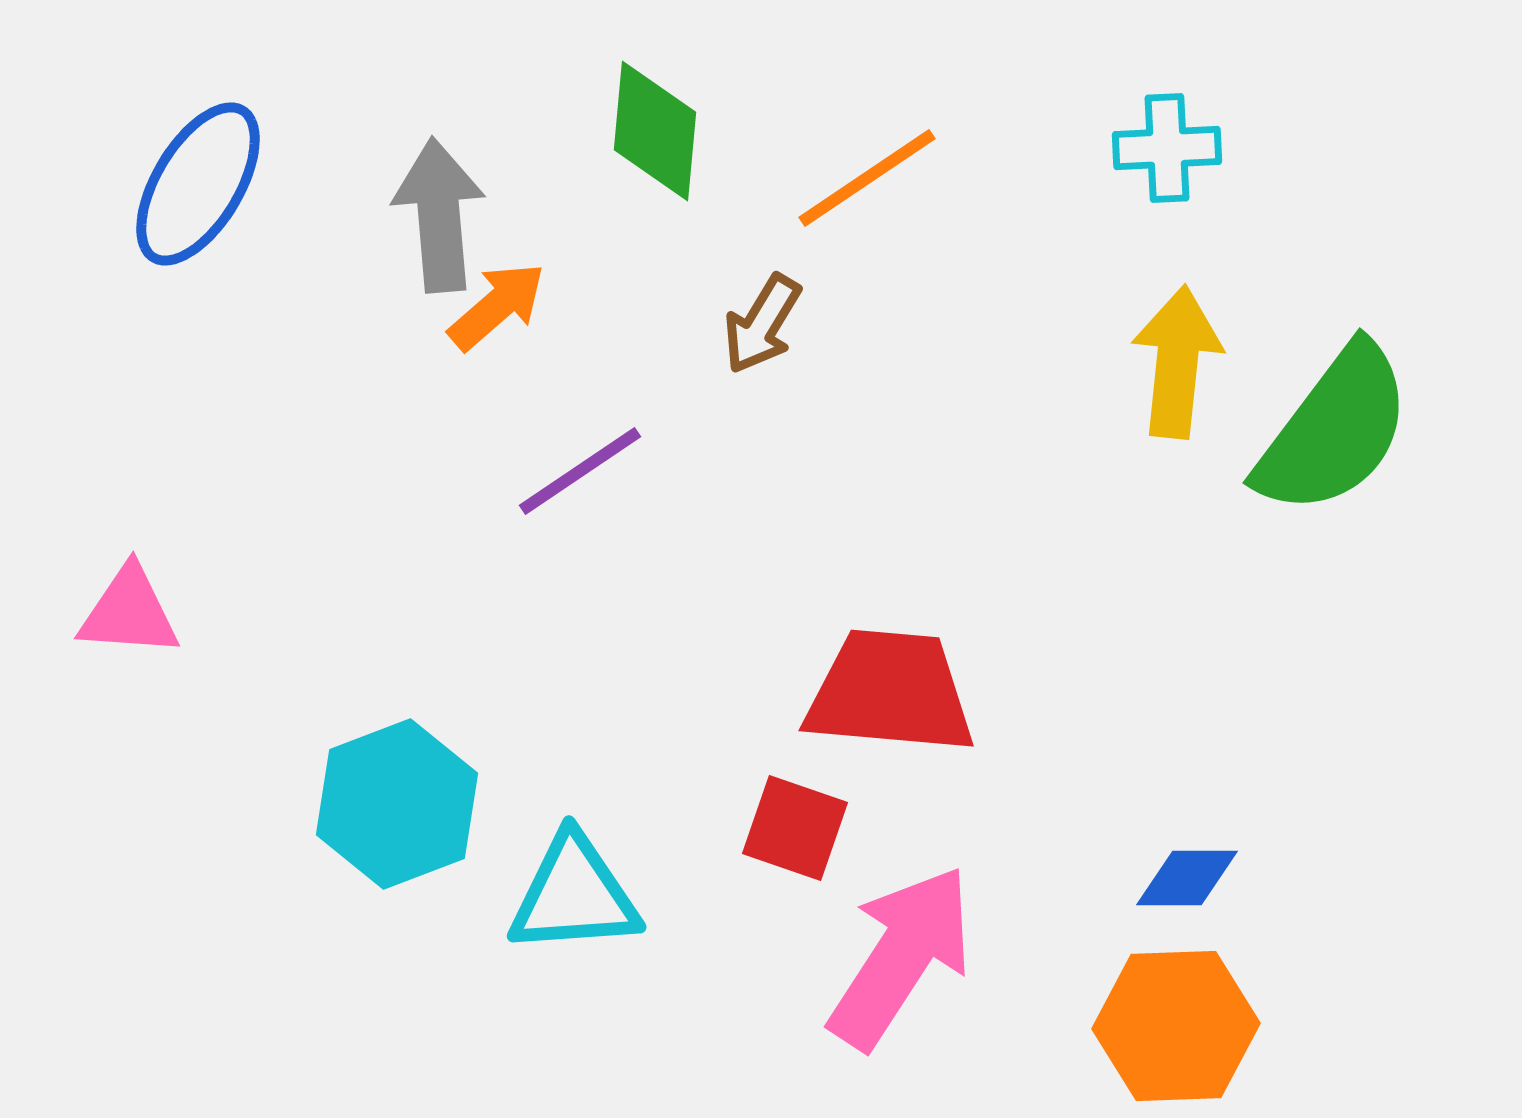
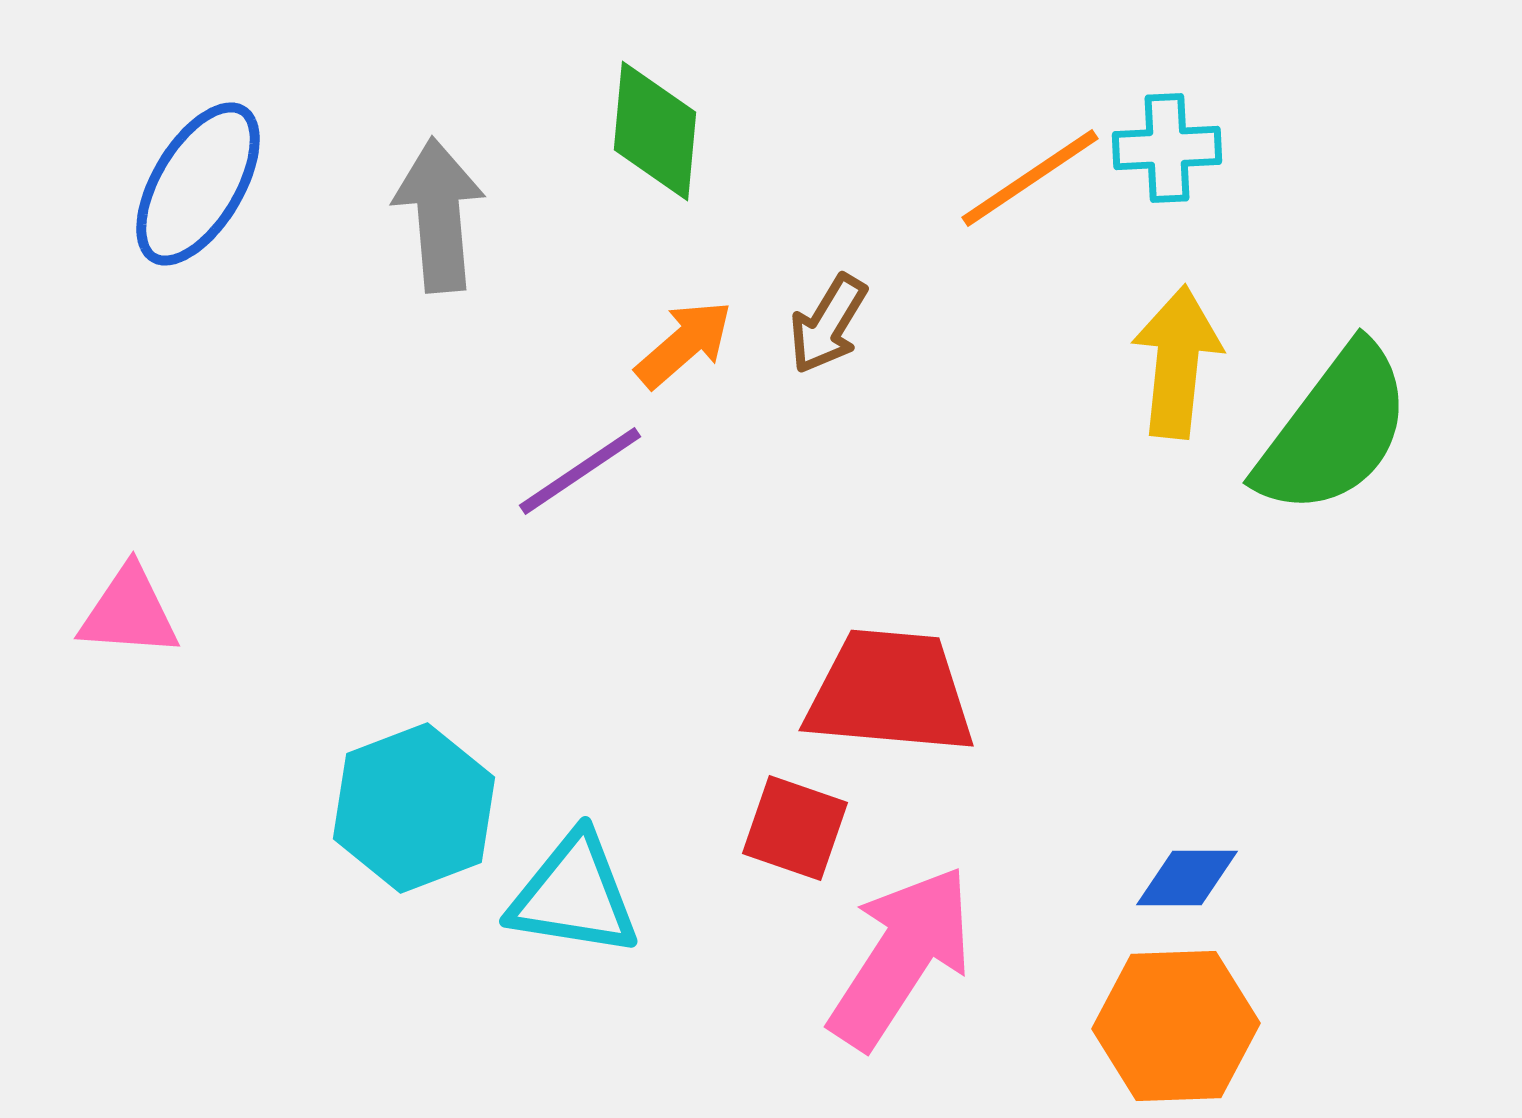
orange line: moved 163 px right
orange arrow: moved 187 px right, 38 px down
brown arrow: moved 66 px right
cyan hexagon: moved 17 px right, 4 px down
cyan triangle: rotated 13 degrees clockwise
